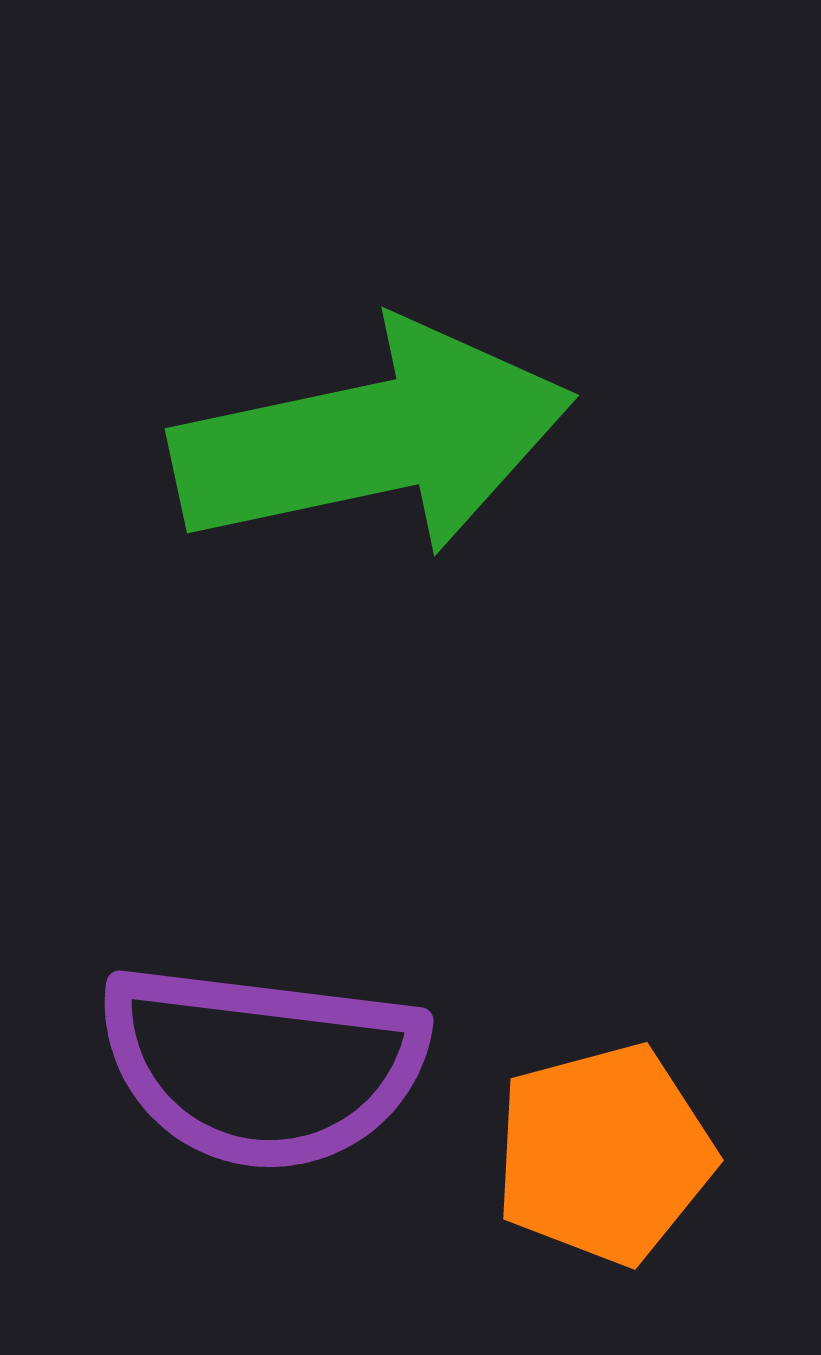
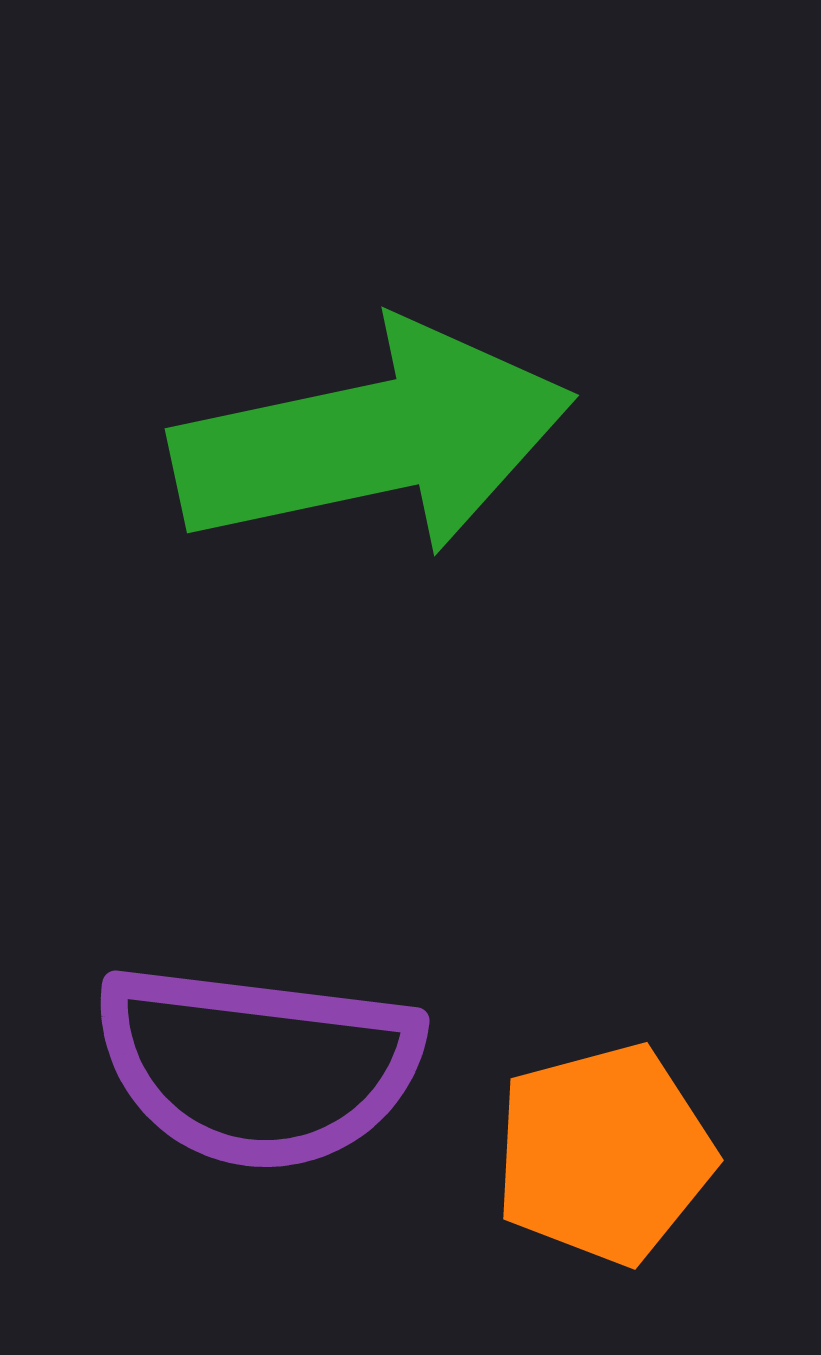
purple semicircle: moved 4 px left
